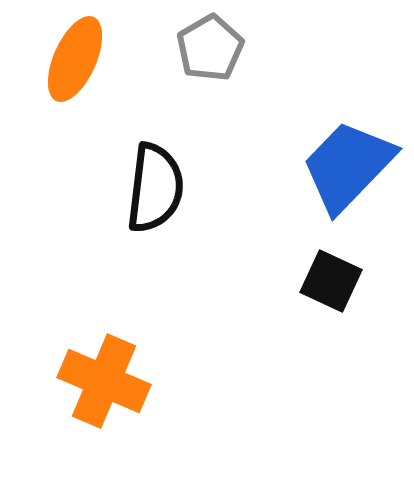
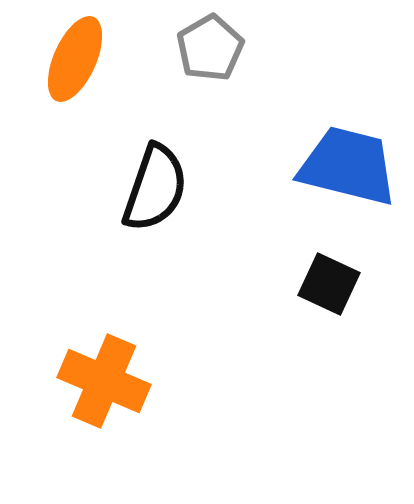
blue trapezoid: rotated 60 degrees clockwise
black semicircle: rotated 12 degrees clockwise
black square: moved 2 px left, 3 px down
